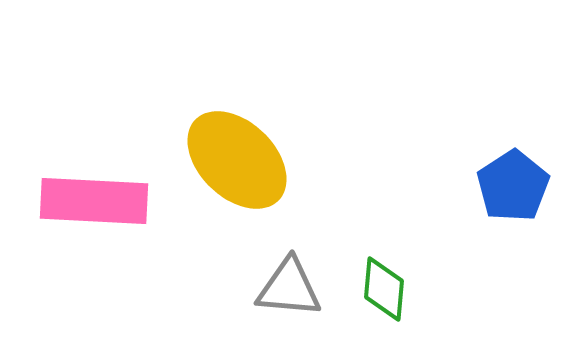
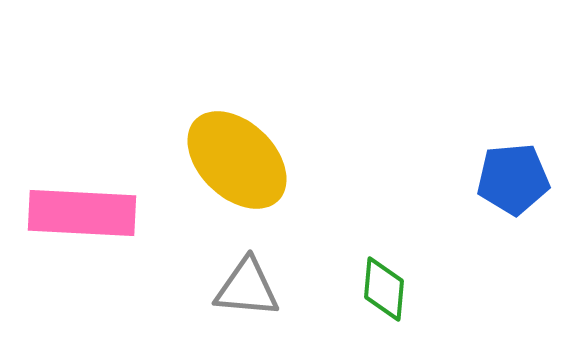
blue pentagon: moved 7 px up; rotated 28 degrees clockwise
pink rectangle: moved 12 px left, 12 px down
gray triangle: moved 42 px left
